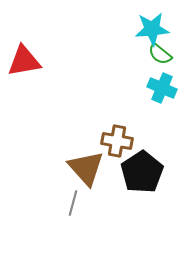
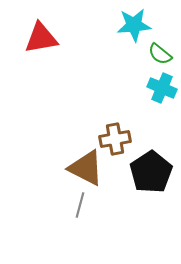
cyan star: moved 18 px left, 4 px up
red triangle: moved 17 px right, 23 px up
brown cross: moved 2 px left, 2 px up; rotated 20 degrees counterclockwise
brown triangle: rotated 21 degrees counterclockwise
black pentagon: moved 9 px right
gray line: moved 7 px right, 2 px down
